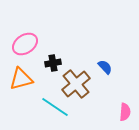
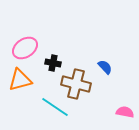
pink ellipse: moved 4 px down
black cross: rotated 21 degrees clockwise
orange triangle: moved 1 px left, 1 px down
brown cross: rotated 36 degrees counterclockwise
pink semicircle: rotated 84 degrees counterclockwise
